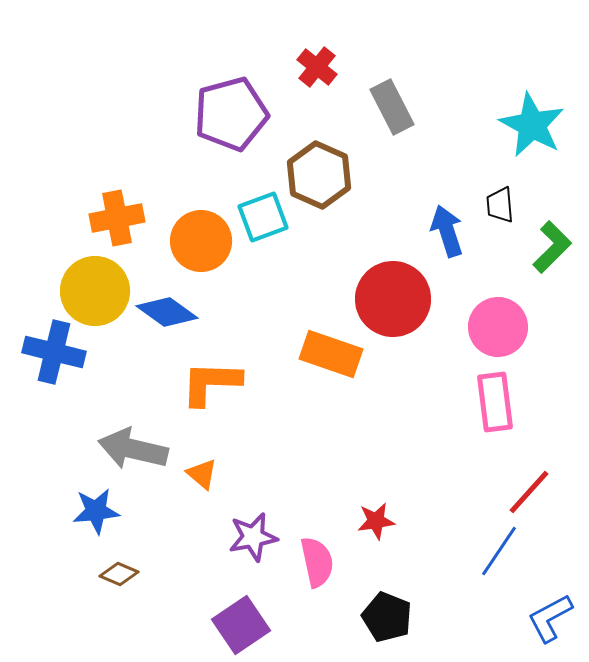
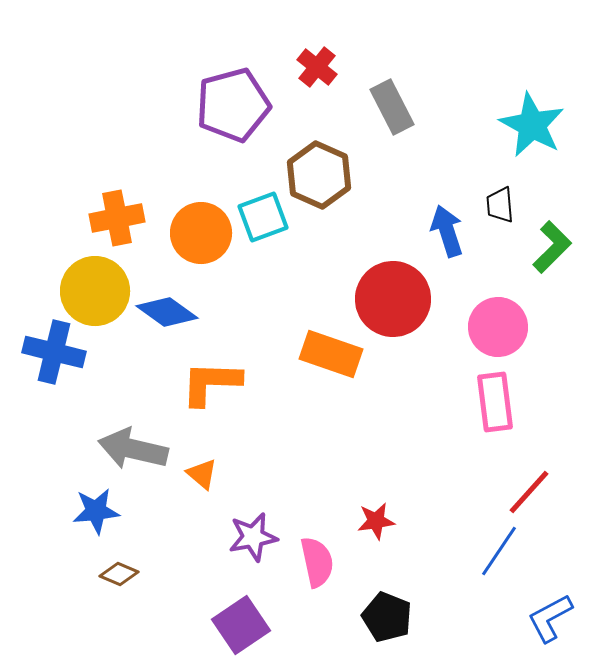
purple pentagon: moved 2 px right, 9 px up
orange circle: moved 8 px up
